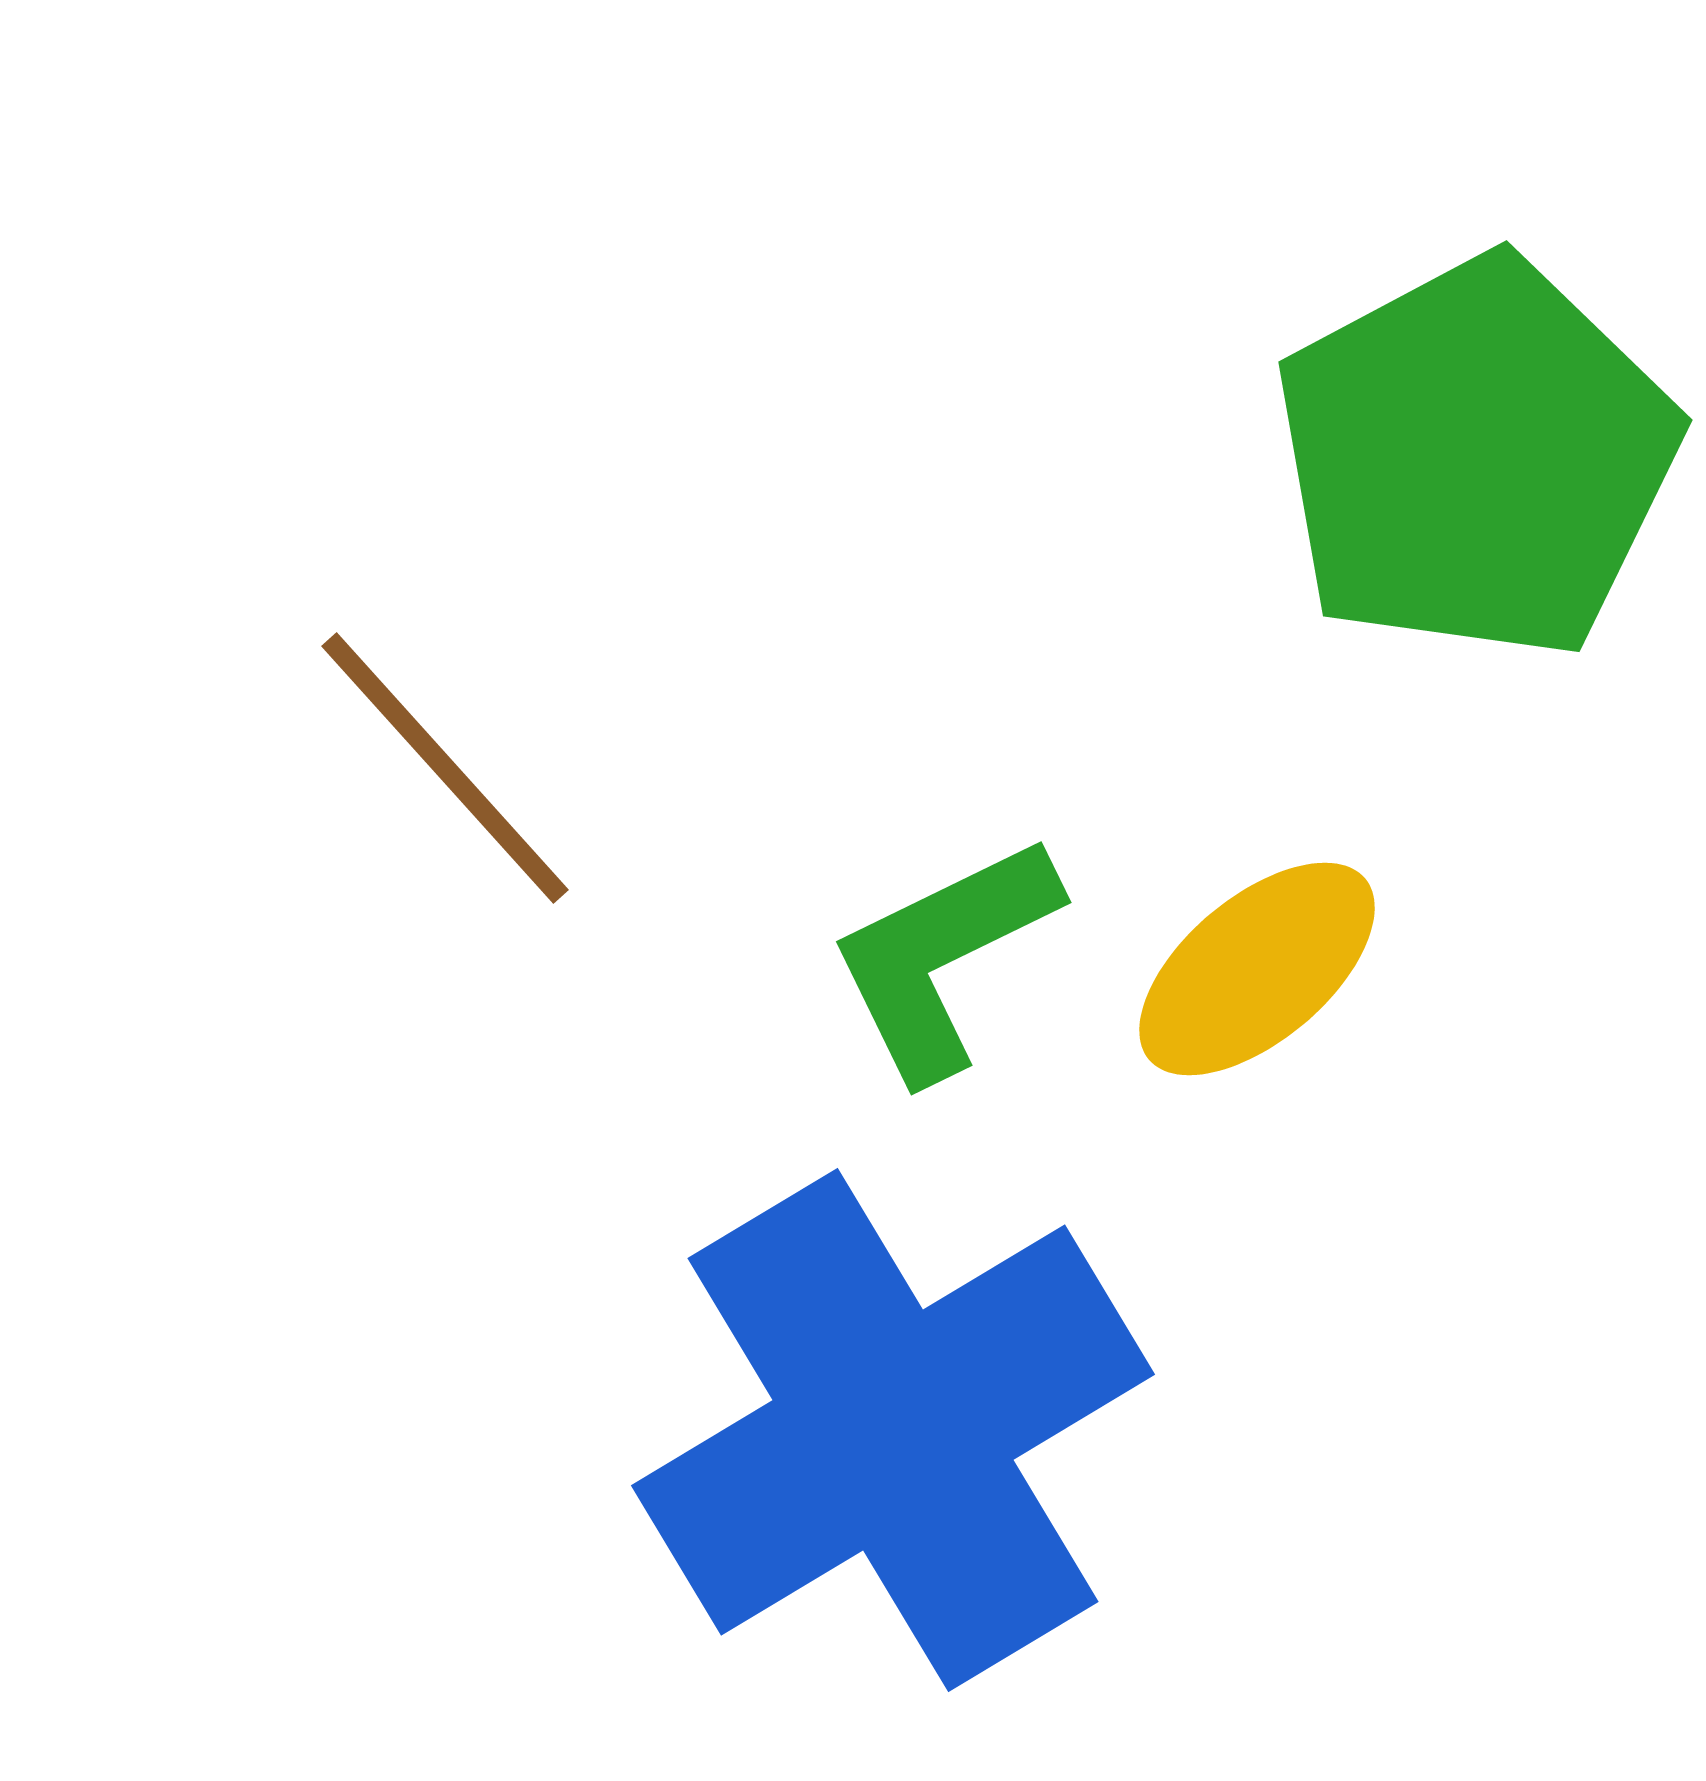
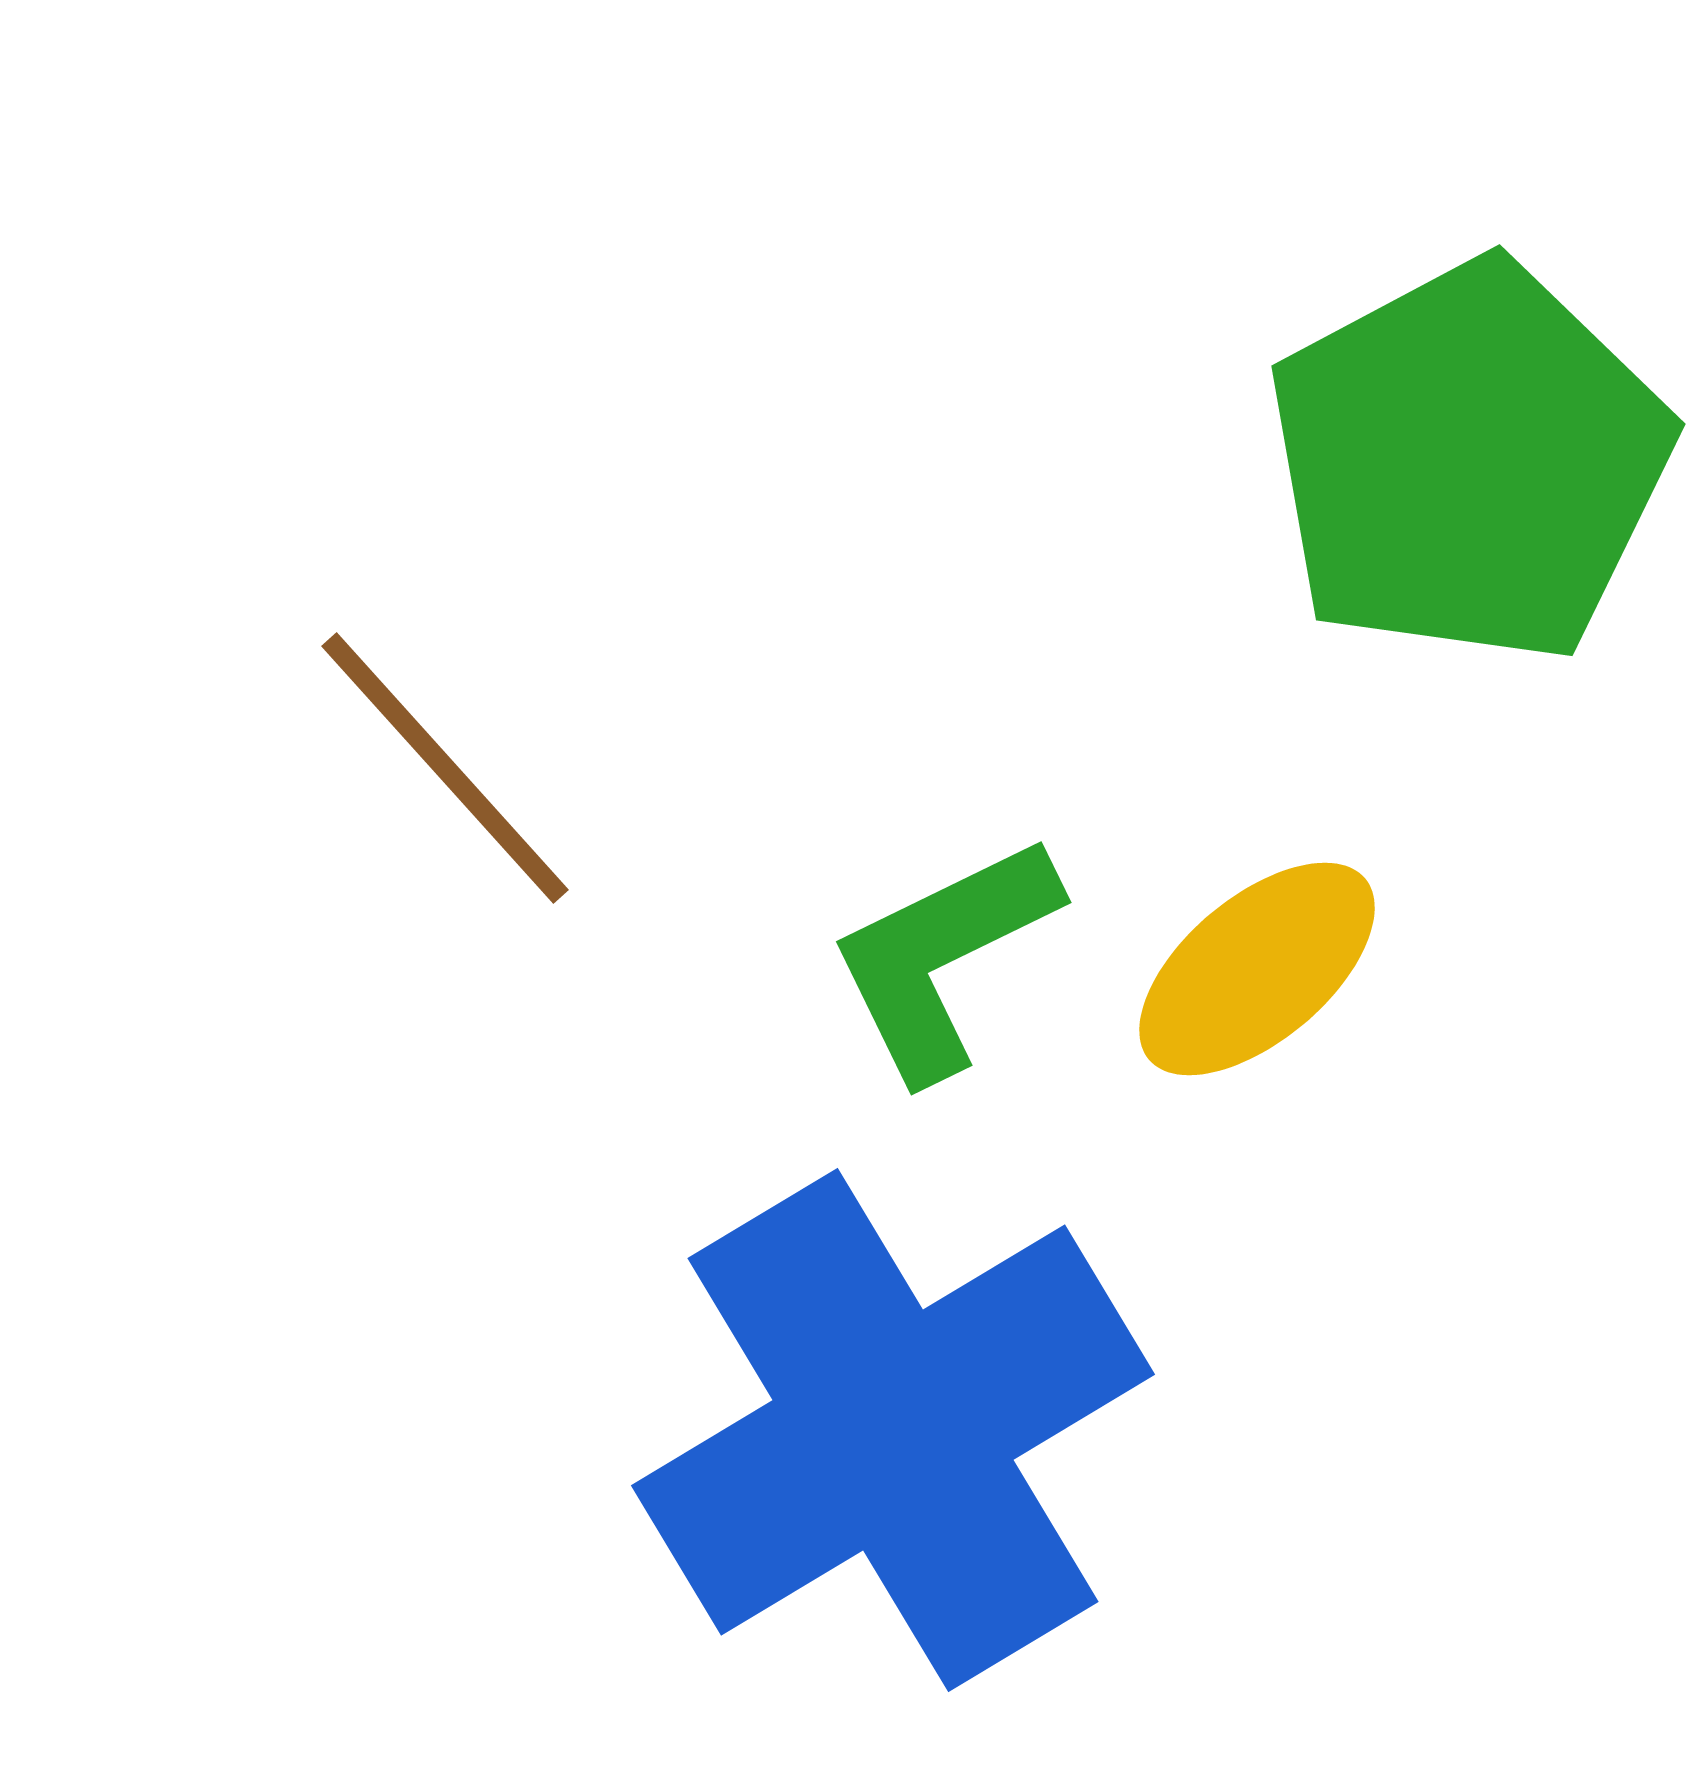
green pentagon: moved 7 px left, 4 px down
